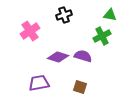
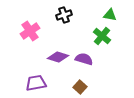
green cross: rotated 24 degrees counterclockwise
purple semicircle: moved 1 px right, 3 px down
purple trapezoid: moved 3 px left
brown square: rotated 24 degrees clockwise
